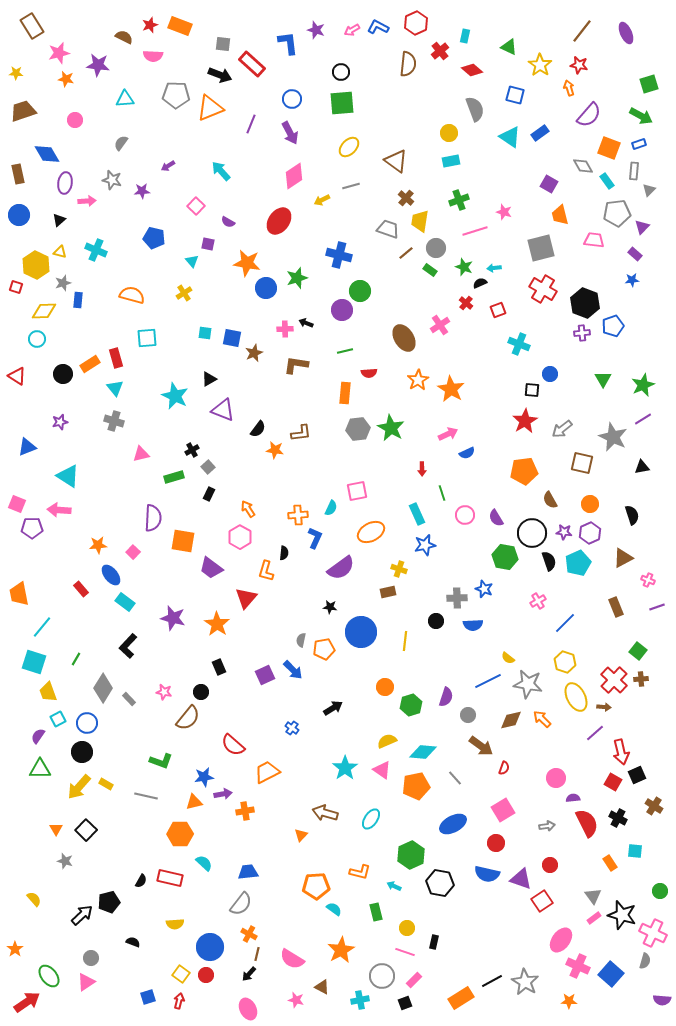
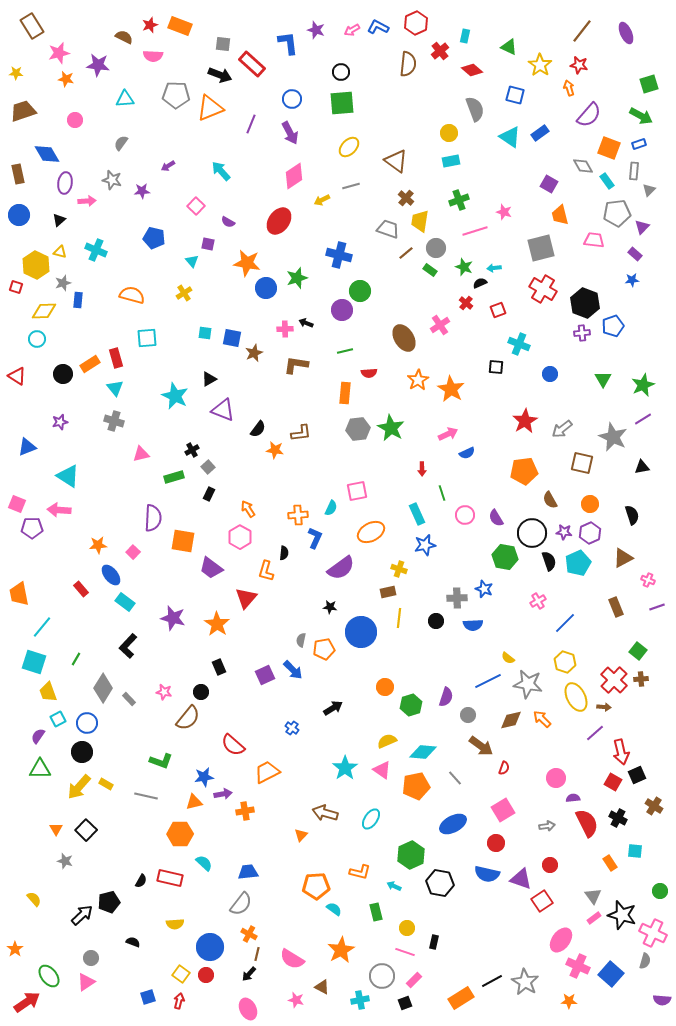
black square at (532, 390): moved 36 px left, 23 px up
yellow line at (405, 641): moved 6 px left, 23 px up
